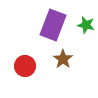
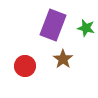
green star: moved 3 px down
